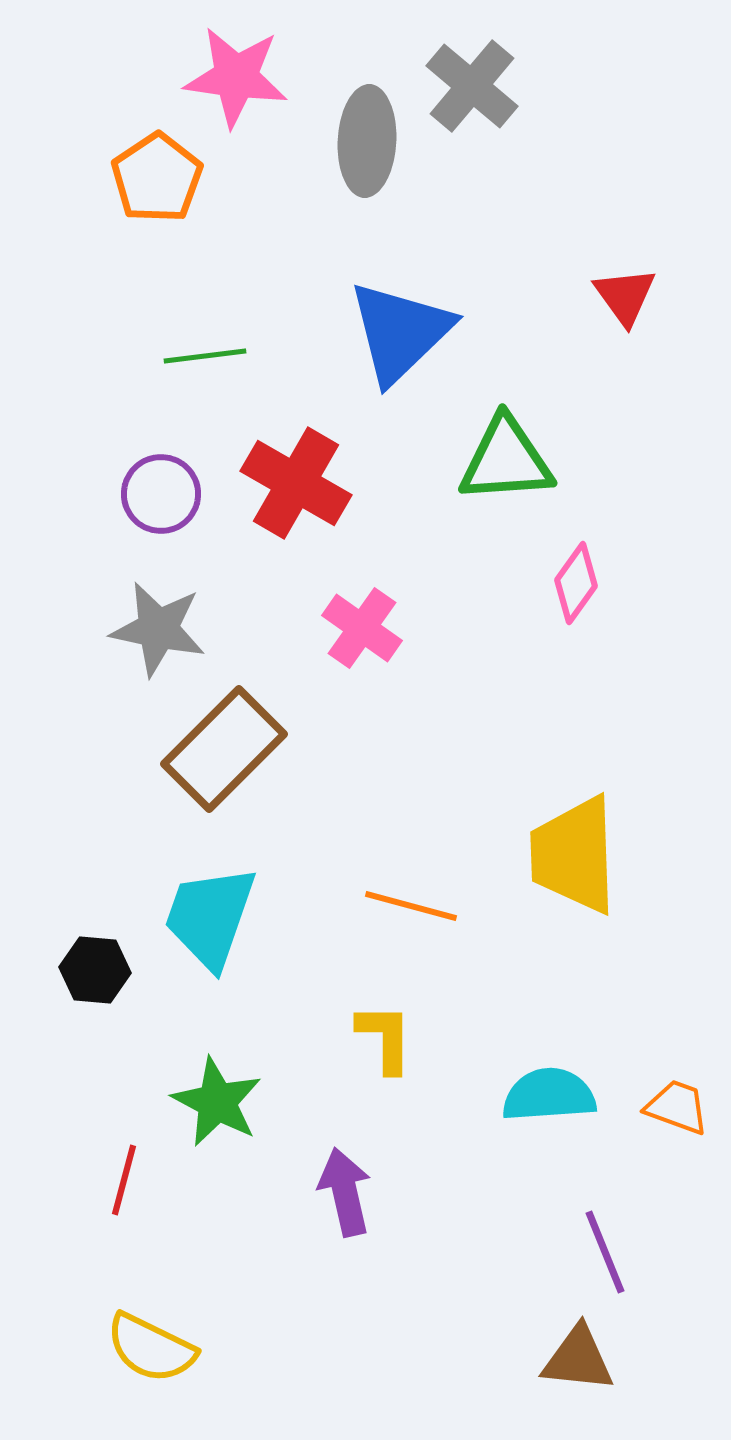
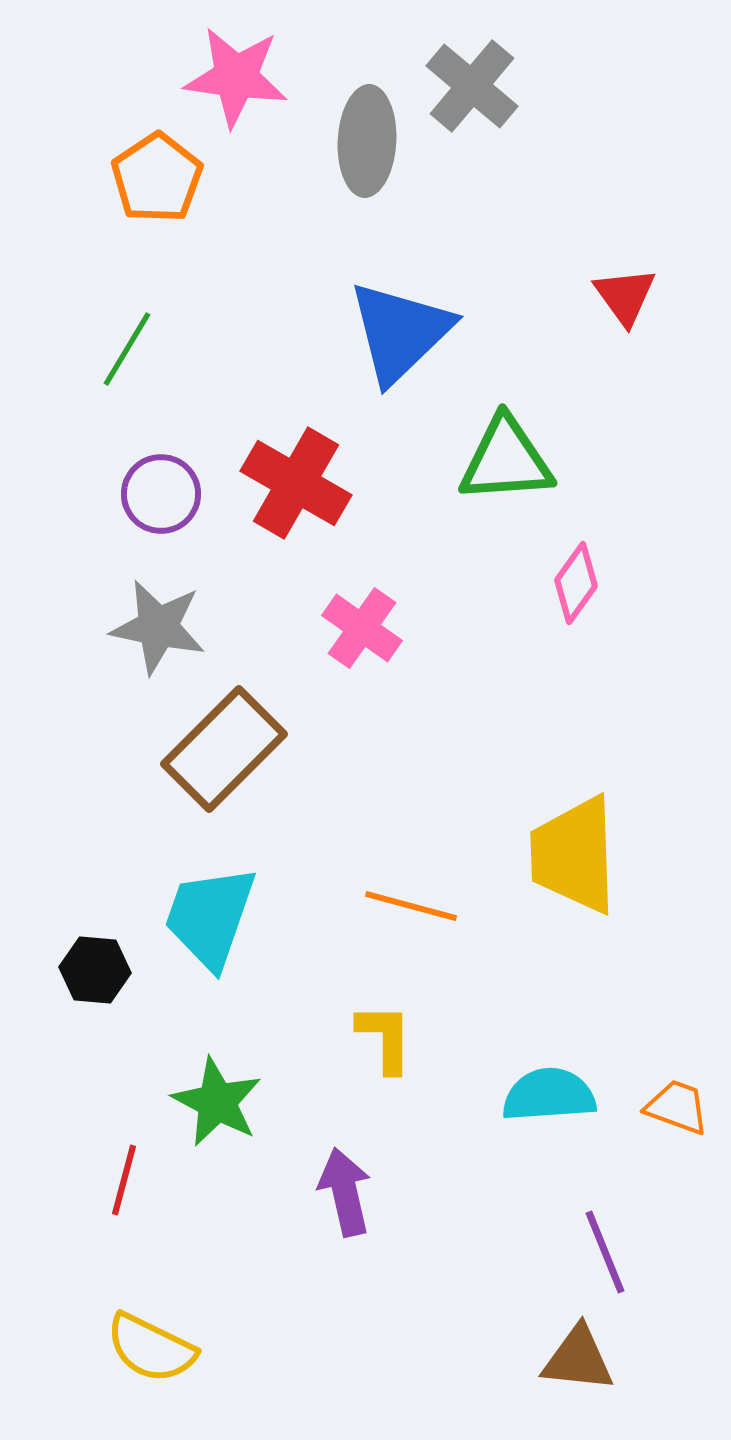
green line: moved 78 px left, 7 px up; rotated 52 degrees counterclockwise
gray star: moved 2 px up
